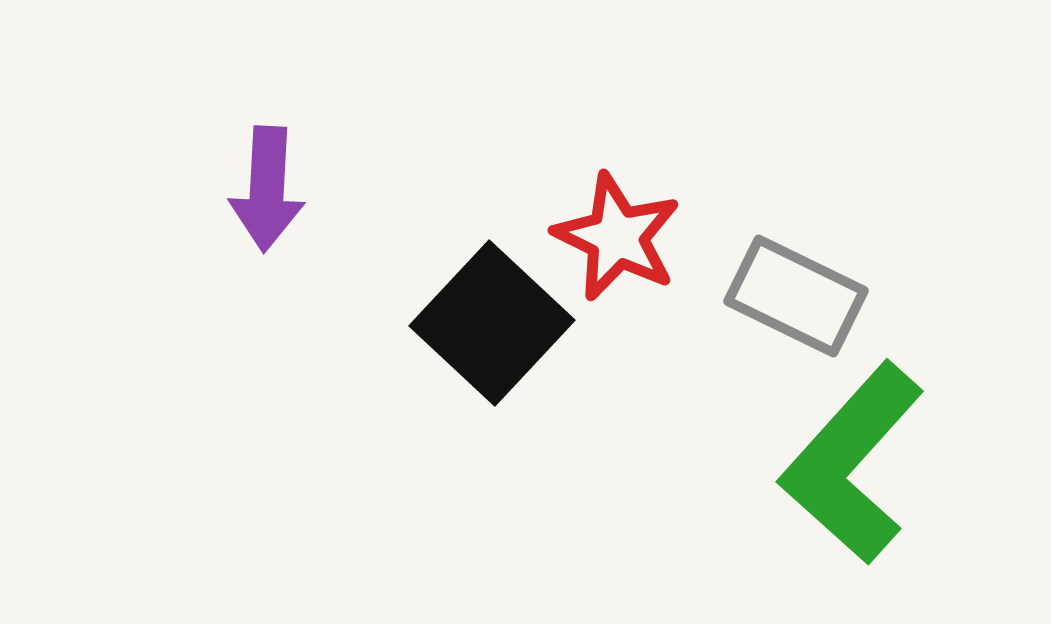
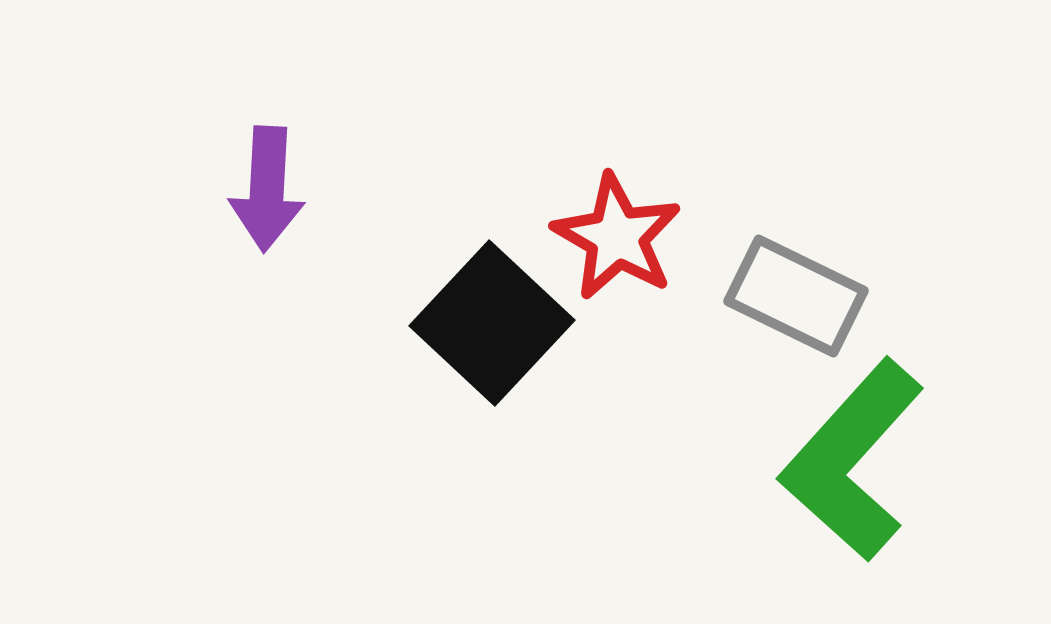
red star: rotated 4 degrees clockwise
green L-shape: moved 3 px up
